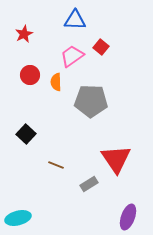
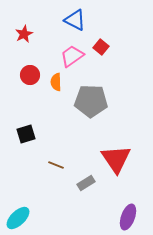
blue triangle: rotated 25 degrees clockwise
black square: rotated 30 degrees clockwise
gray rectangle: moved 3 px left, 1 px up
cyan ellipse: rotated 30 degrees counterclockwise
